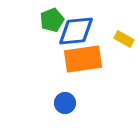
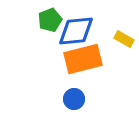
green pentagon: moved 2 px left
orange rectangle: rotated 6 degrees counterclockwise
blue circle: moved 9 px right, 4 px up
